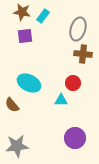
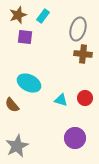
brown star: moved 4 px left, 3 px down; rotated 30 degrees counterclockwise
purple square: moved 1 px down; rotated 14 degrees clockwise
red circle: moved 12 px right, 15 px down
cyan triangle: rotated 16 degrees clockwise
gray star: rotated 20 degrees counterclockwise
